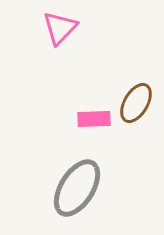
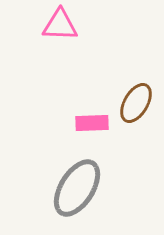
pink triangle: moved 3 px up; rotated 48 degrees clockwise
pink rectangle: moved 2 px left, 4 px down
